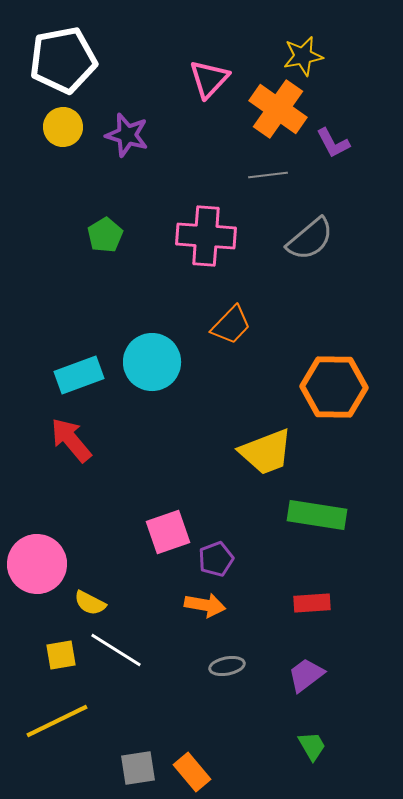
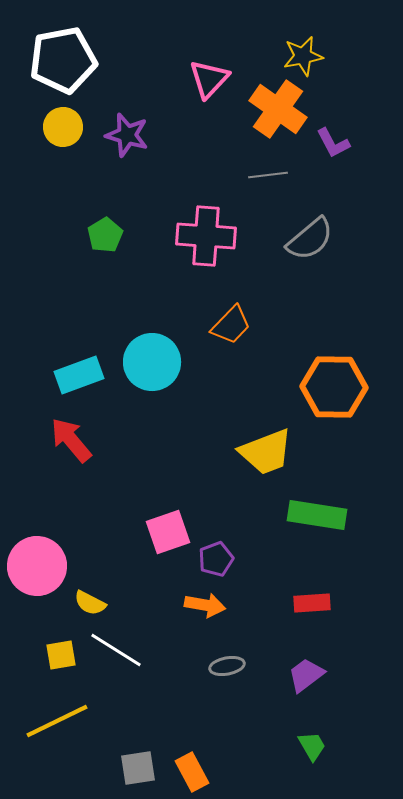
pink circle: moved 2 px down
orange rectangle: rotated 12 degrees clockwise
